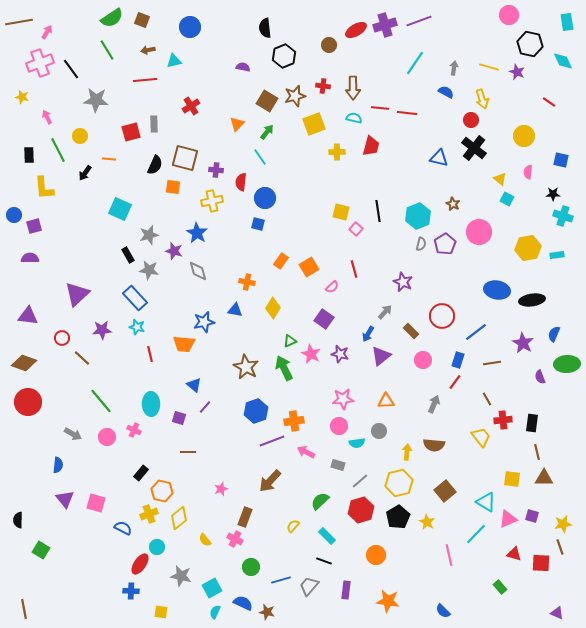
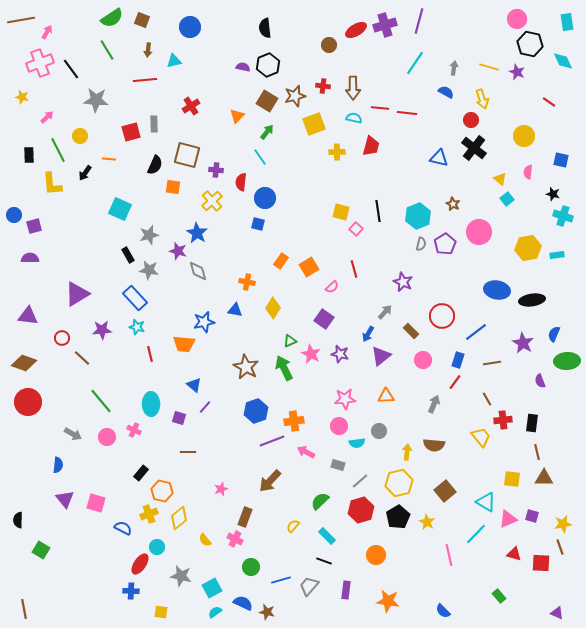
pink circle at (509, 15): moved 8 px right, 4 px down
purple line at (419, 21): rotated 55 degrees counterclockwise
brown line at (19, 22): moved 2 px right, 2 px up
brown arrow at (148, 50): rotated 72 degrees counterclockwise
black hexagon at (284, 56): moved 16 px left, 9 px down
pink arrow at (47, 117): rotated 72 degrees clockwise
orange triangle at (237, 124): moved 8 px up
brown square at (185, 158): moved 2 px right, 3 px up
yellow L-shape at (44, 188): moved 8 px right, 4 px up
black star at (553, 194): rotated 16 degrees clockwise
cyan square at (507, 199): rotated 24 degrees clockwise
yellow cross at (212, 201): rotated 30 degrees counterclockwise
purple star at (174, 251): moved 4 px right
purple triangle at (77, 294): rotated 12 degrees clockwise
green ellipse at (567, 364): moved 3 px up
purple semicircle at (540, 377): moved 4 px down
pink star at (343, 399): moved 2 px right
orange triangle at (386, 401): moved 5 px up
green rectangle at (500, 587): moved 1 px left, 9 px down
cyan semicircle at (215, 612): rotated 32 degrees clockwise
